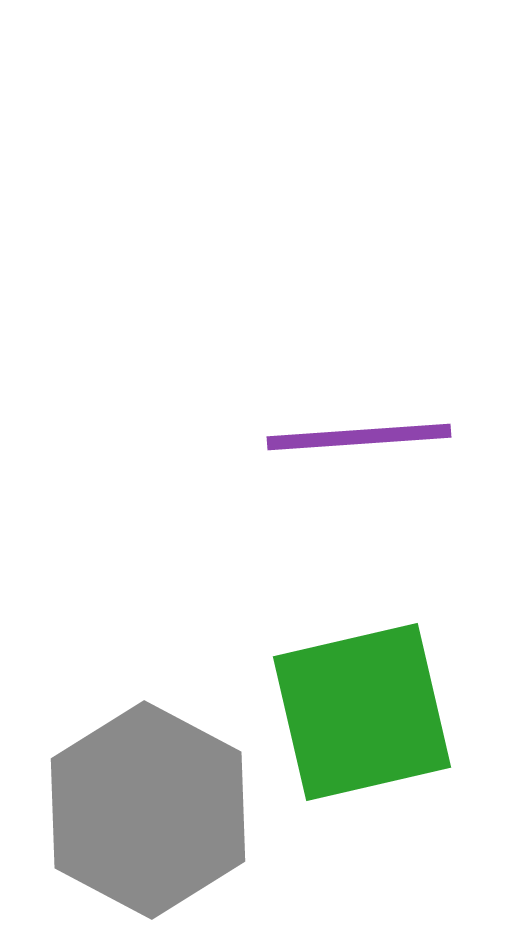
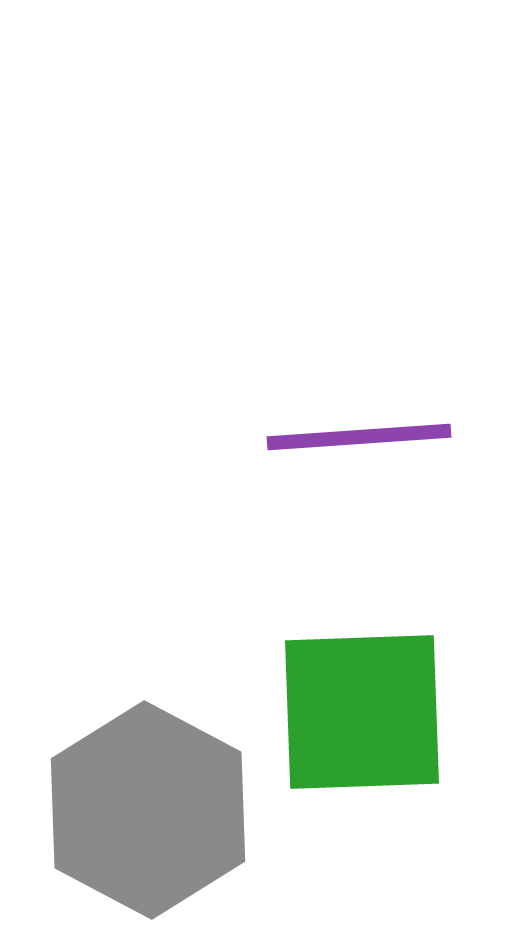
green square: rotated 11 degrees clockwise
